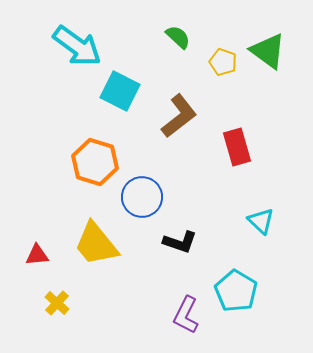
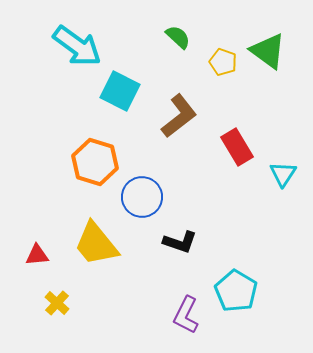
red rectangle: rotated 15 degrees counterclockwise
cyan triangle: moved 22 px right, 47 px up; rotated 20 degrees clockwise
